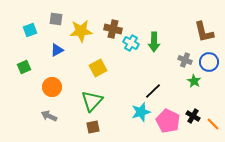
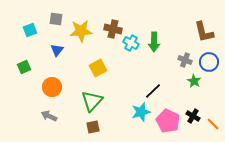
blue triangle: rotated 24 degrees counterclockwise
